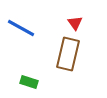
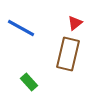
red triangle: rotated 28 degrees clockwise
green rectangle: rotated 30 degrees clockwise
